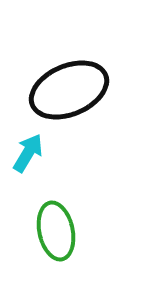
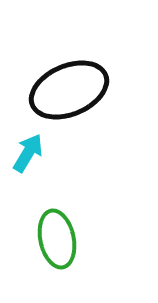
green ellipse: moved 1 px right, 8 px down
